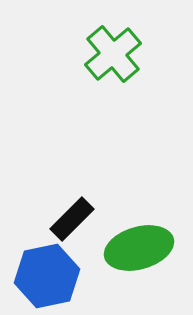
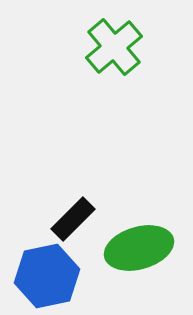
green cross: moved 1 px right, 7 px up
black rectangle: moved 1 px right
